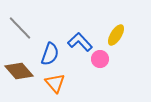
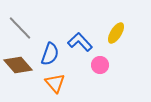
yellow ellipse: moved 2 px up
pink circle: moved 6 px down
brown diamond: moved 1 px left, 6 px up
